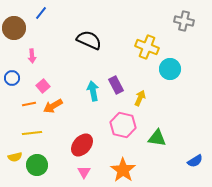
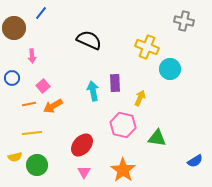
purple rectangle: moved 1 px left, 2 px up; rotated 24 degrees clockwise
